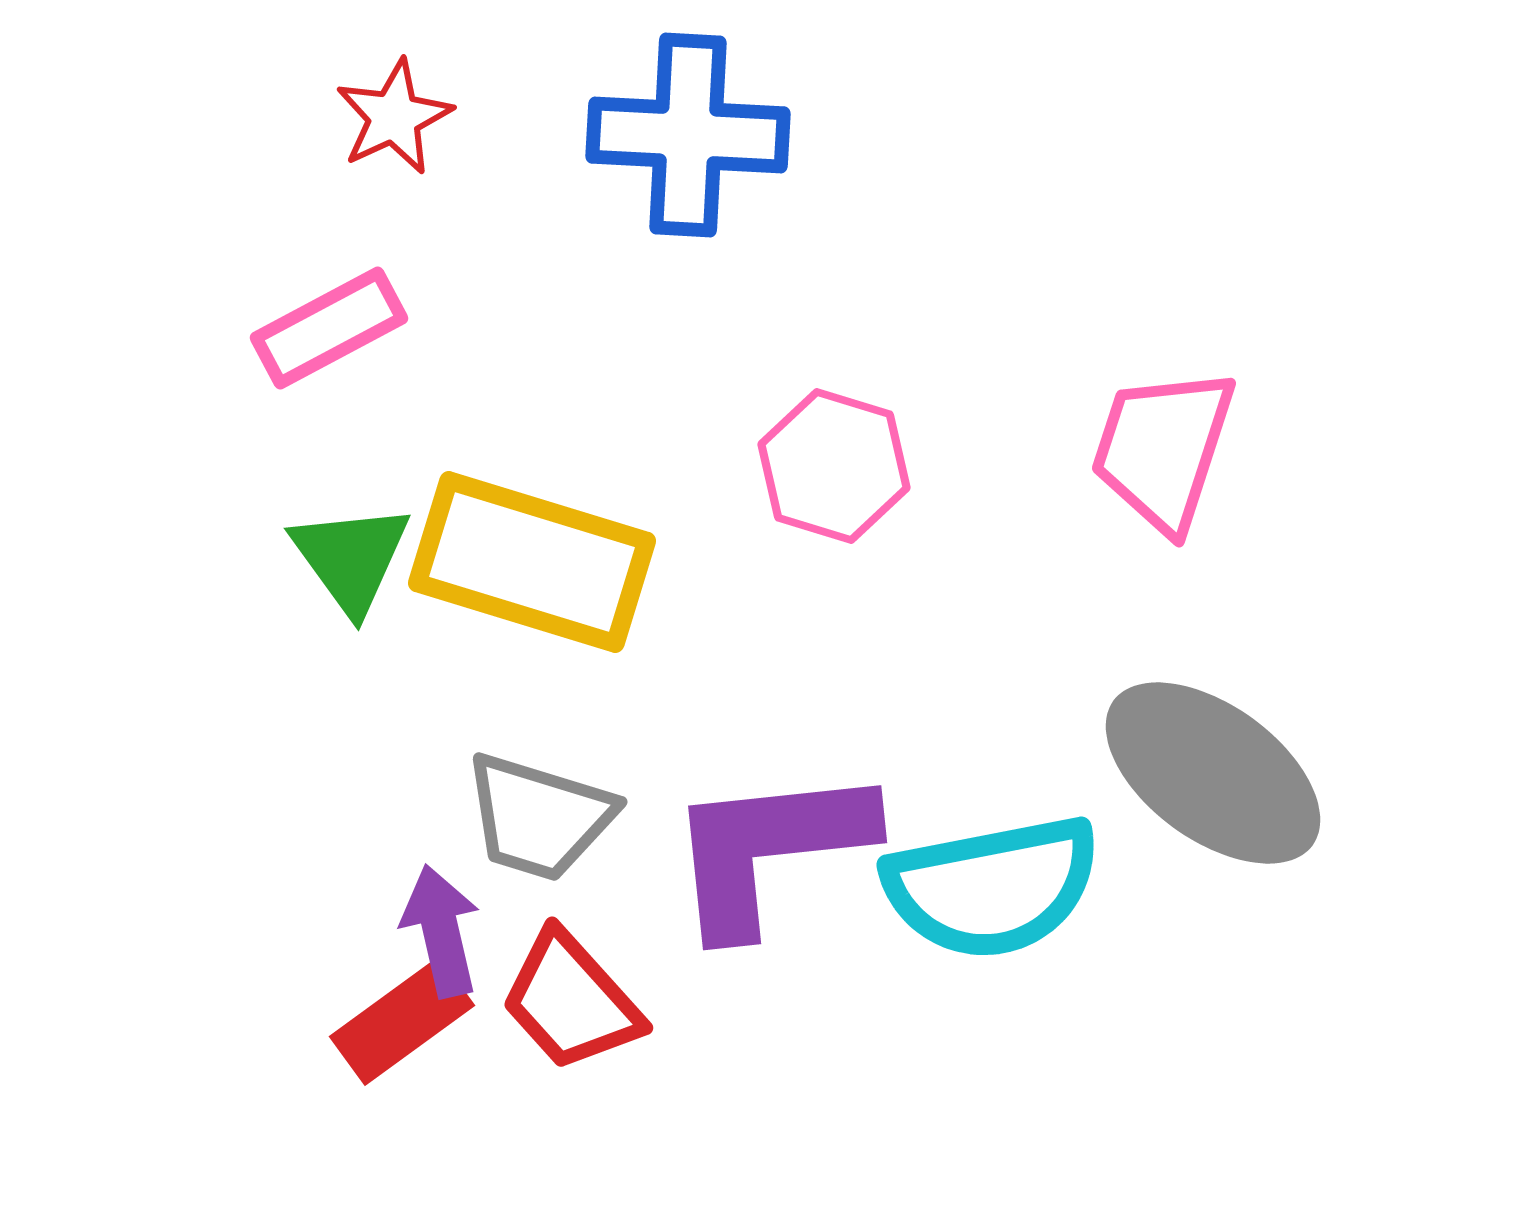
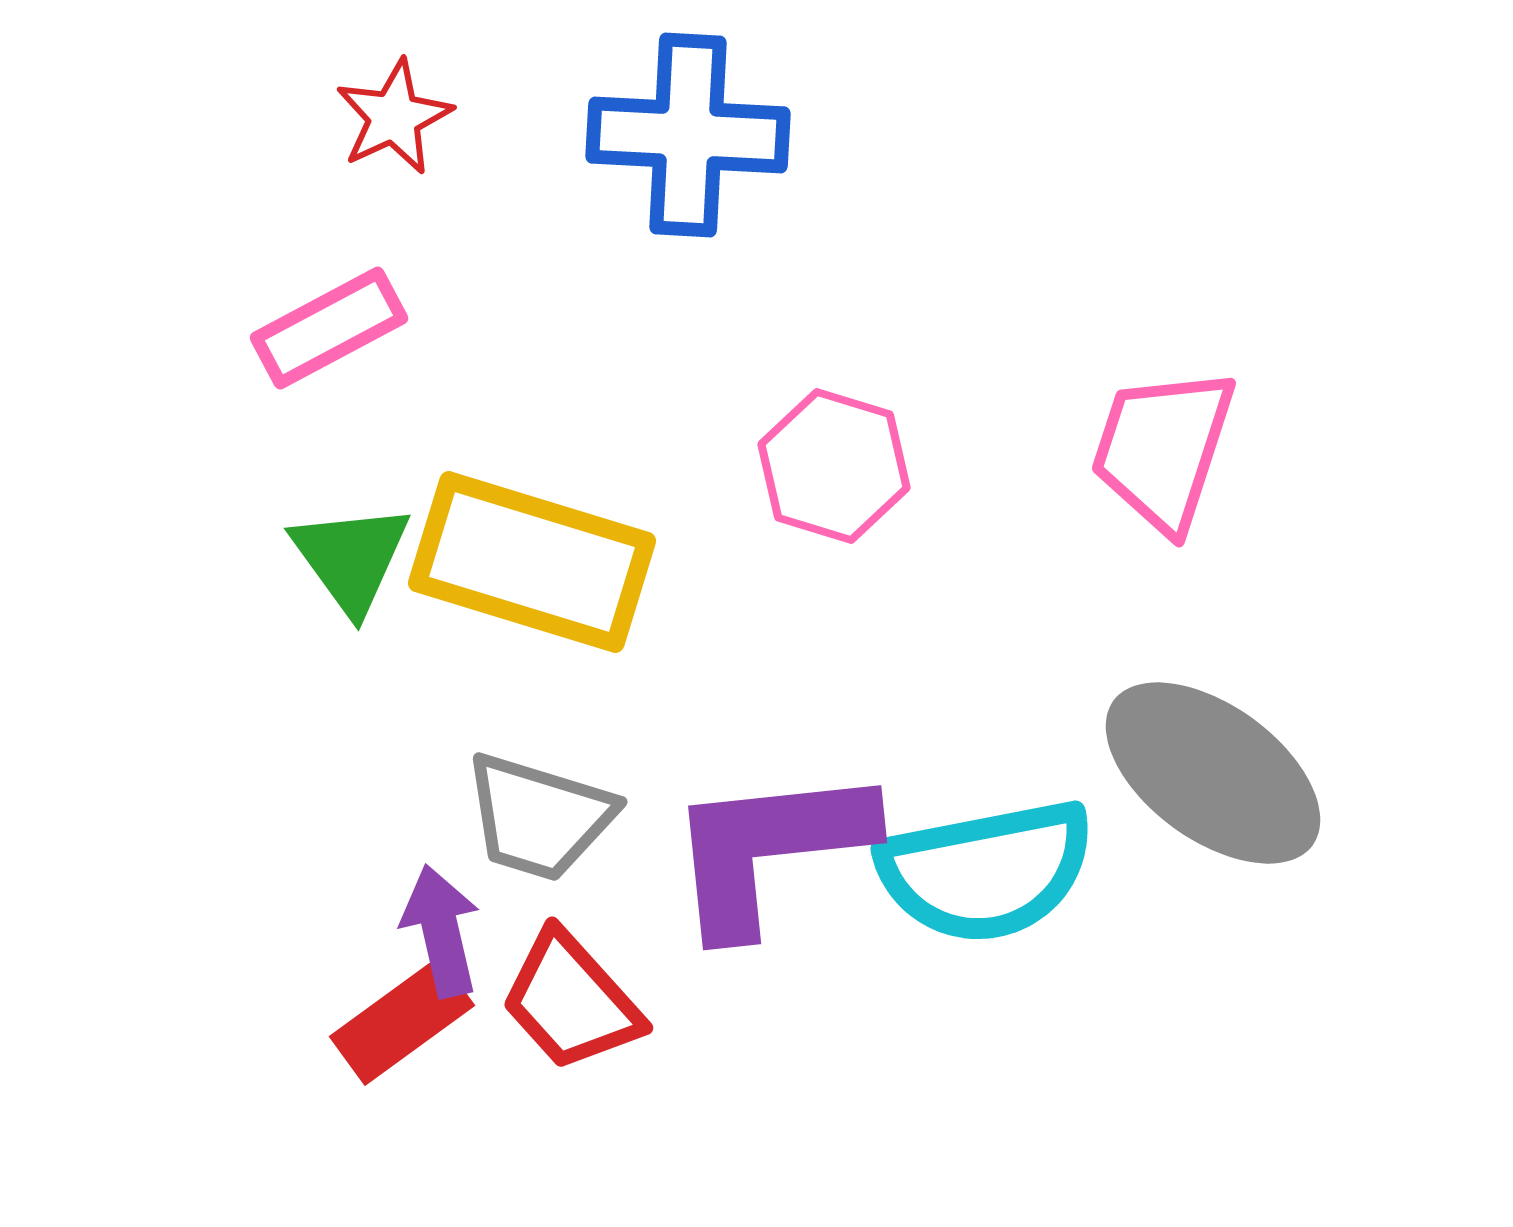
cyan semicircle: moved 6 px left, 16 px up
